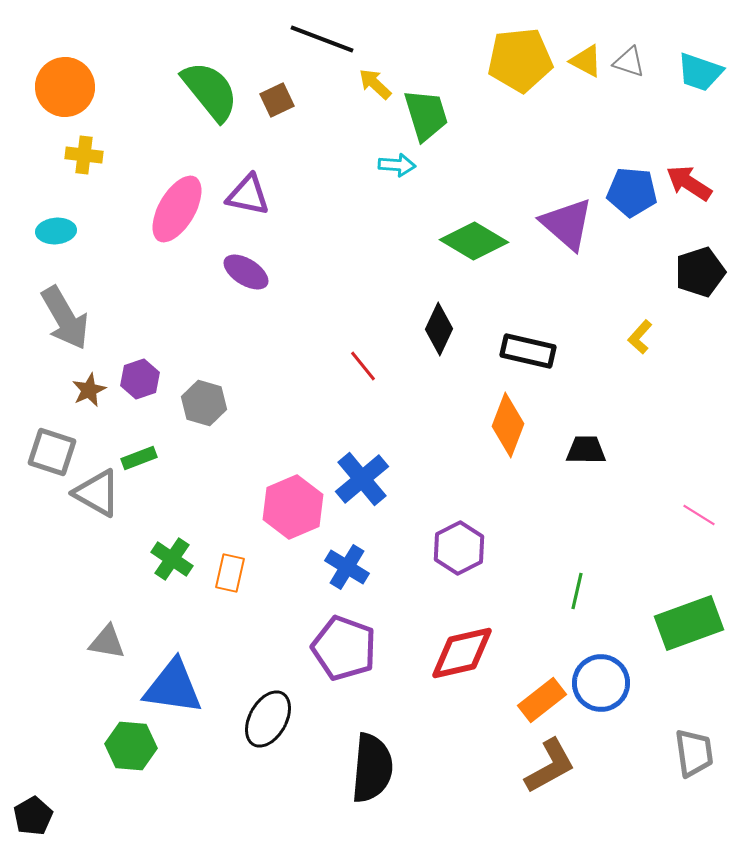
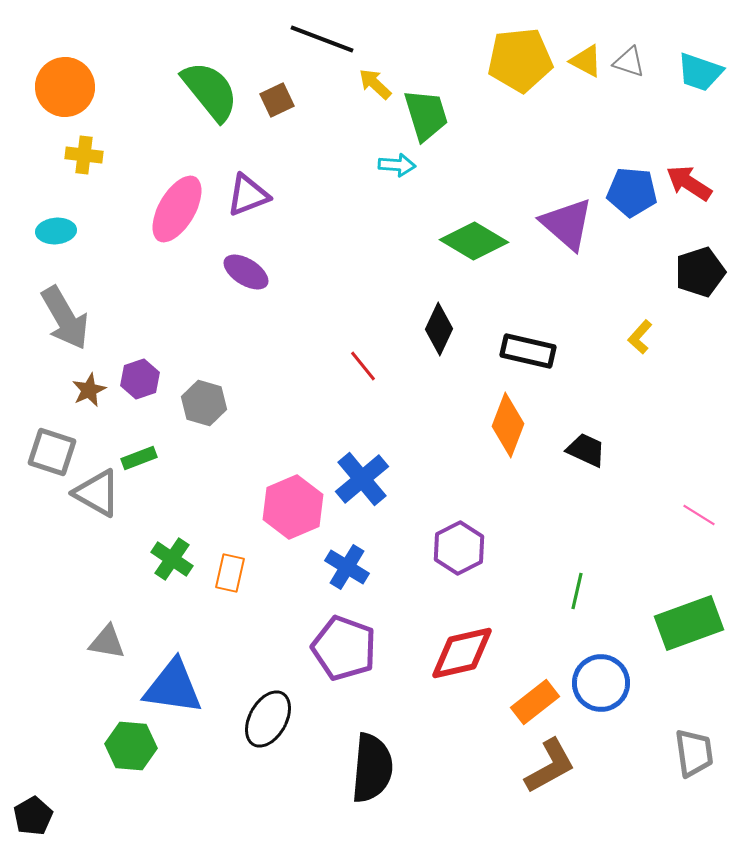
purple triangle at (248, 195): rotated 33 degrees counterclockwise
black trapezoid at (586, 450): rotated 24 degrees clockwise
orange rectangle at (542, 700): moved 7 px left, 2 px down
